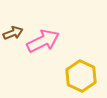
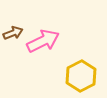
yellow hexagon: rotated 8 degrees clockwise
